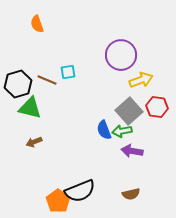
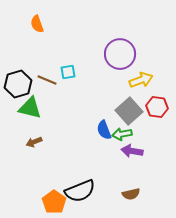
purple circle: moved 1 px left, 1 px up
green arrow: moved 3 px down
orange pentagon: moved 4 px left, 1 px down
